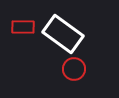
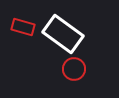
red rectangle: rotated 15 degrees clockwise
